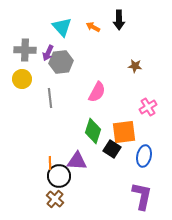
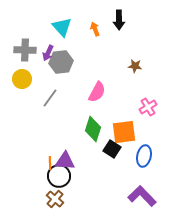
orange arrow: moved 2 px right, 2 px down; rotated 40 degrees clockwise
gray line: rotated 42 degrees clockwise
green diamond: moved 2 px up
purple triangle: moved 12 px left
purple L-shape: rotated 56 degrees counterclockwise
